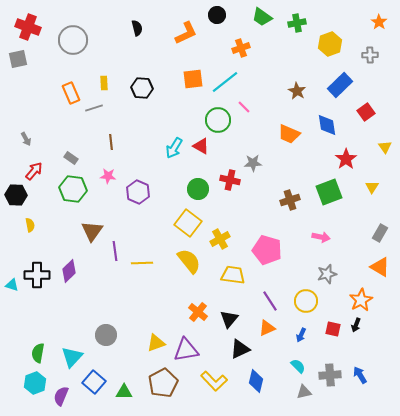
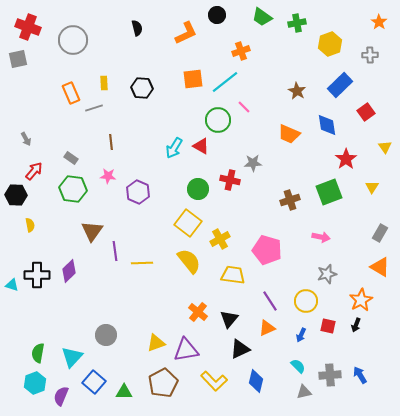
orange cross at (241, 48): moved 3 px down
red square at (333, 329): moved 5 px left, 3 px up
